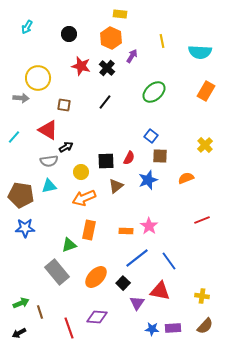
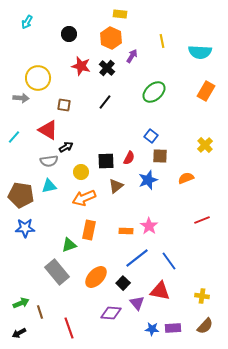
cyan arrow at (27, 27): moved 5 px up
purple triangle at (137, 303): rotated 14 degrees counterclockwise
purple diamond at (97, 317): moved 14 px right, 4 px up
